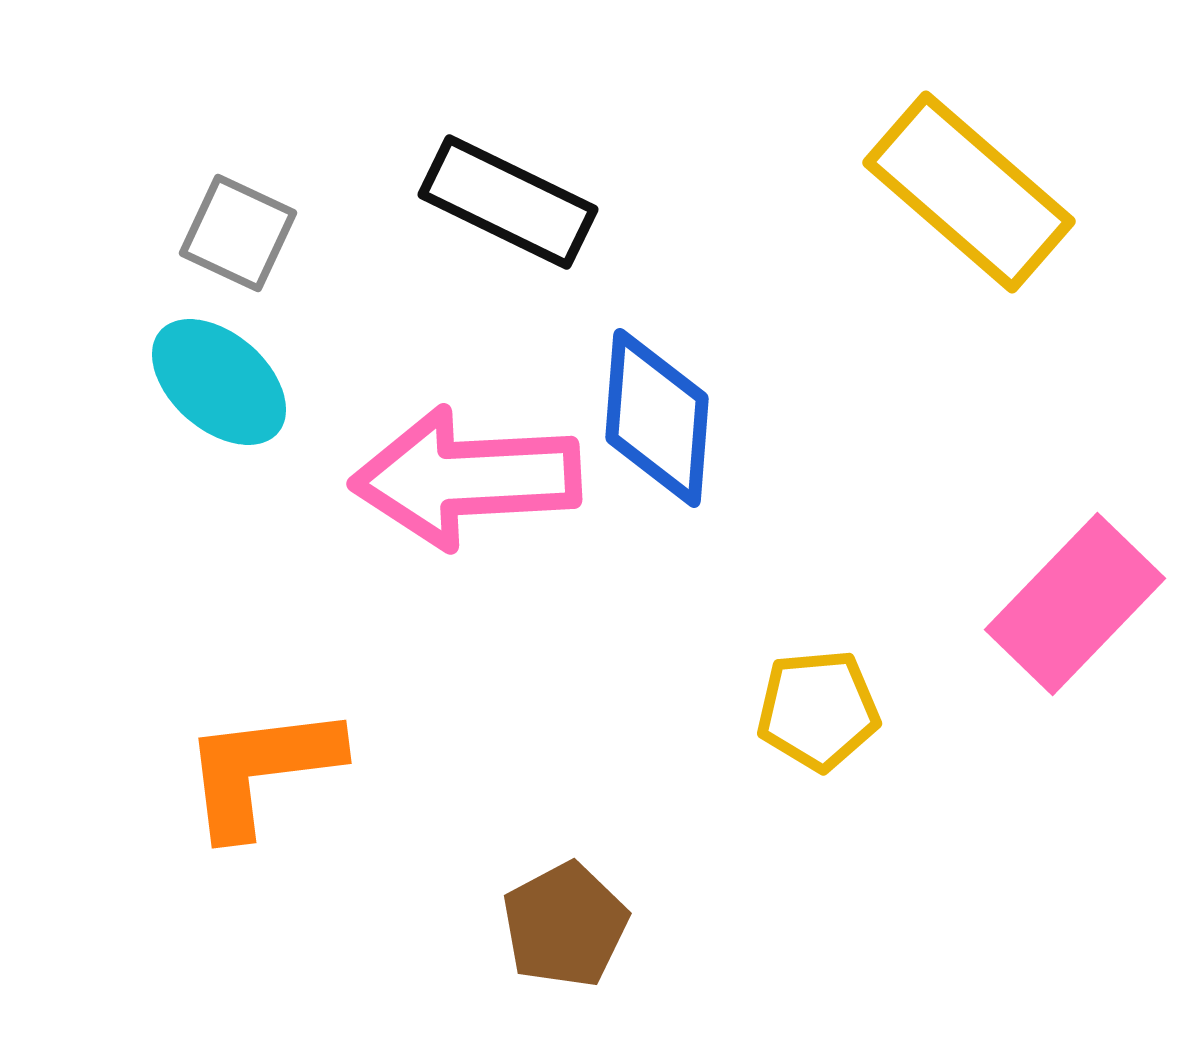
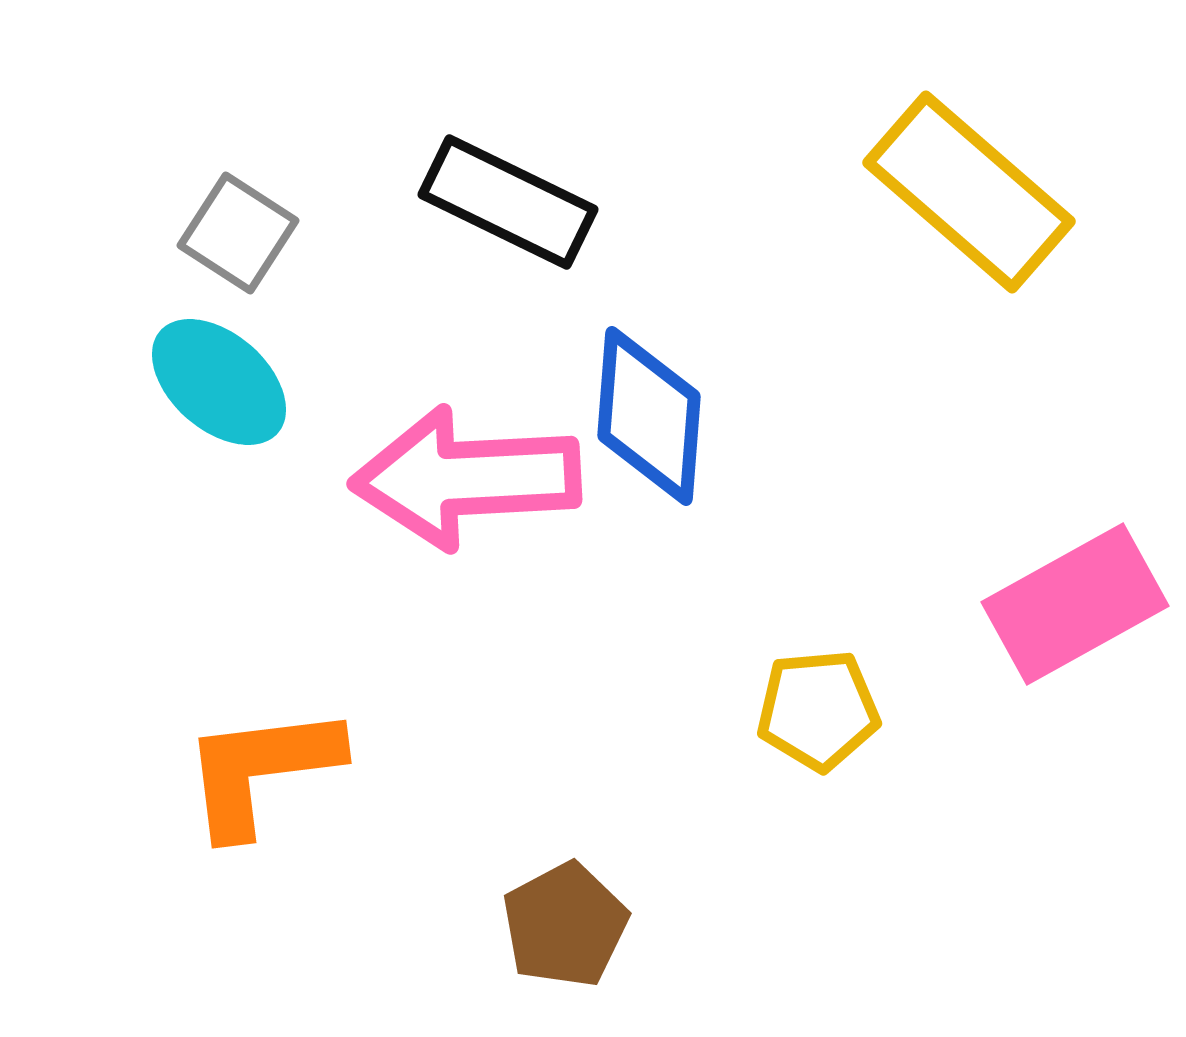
gray square: rotated 8 degrees clockwise
blue diamond: moved 8 px left, 2 px up
pink rectangle: rotated 17 degrees clockwise
